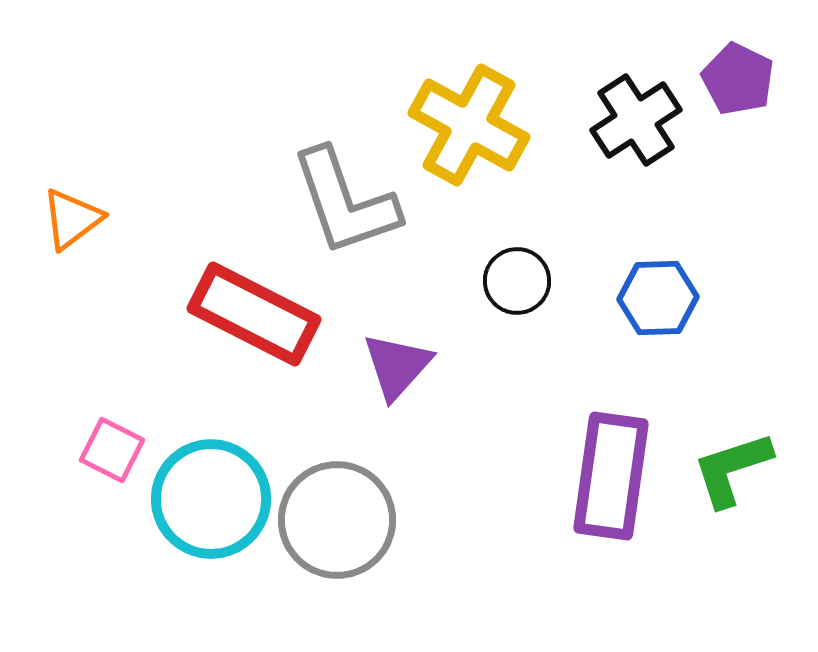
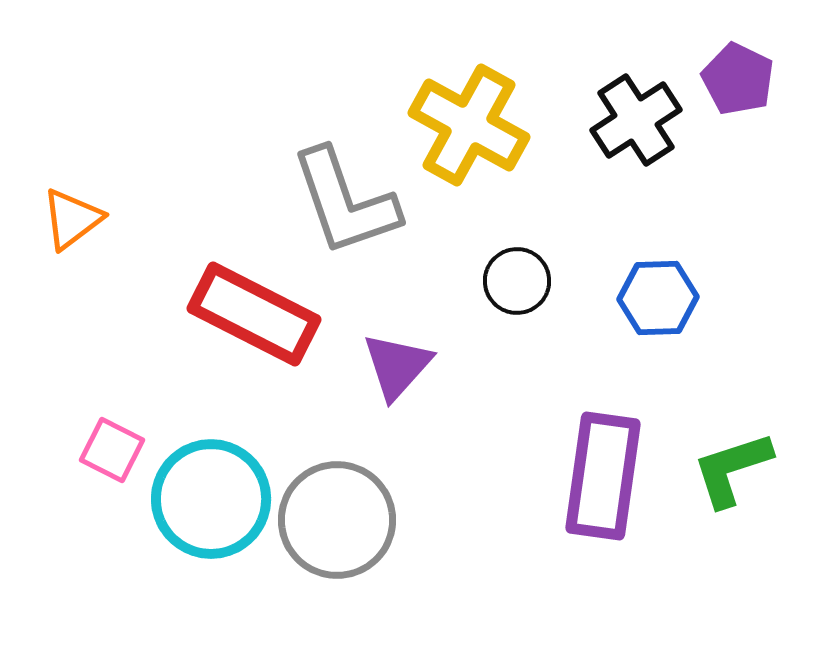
purple rectangle: moved 8 px left
